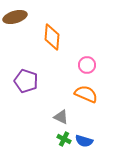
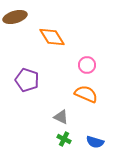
orange diamond: rotated 36 degrees counterclockwise
purple pentagon: moved 1 px right, 1 px up
blue semicircle: moved 11 px right, 1 px down
